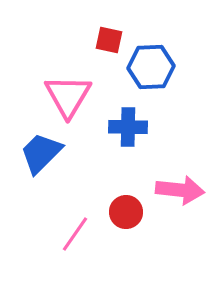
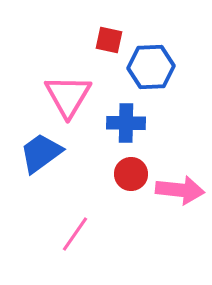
blue cross: moved 2 px left, 4 px up
blue trapezoid: rotated 9 degrees clockwise
red circle: moved 5 px right, 38 px up
